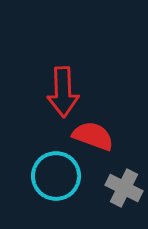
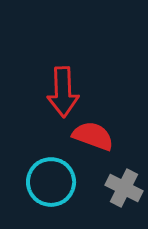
cyan circle: moved 5 px left, 6 px down
